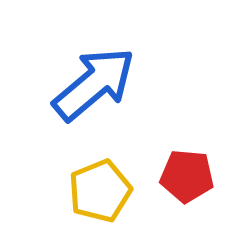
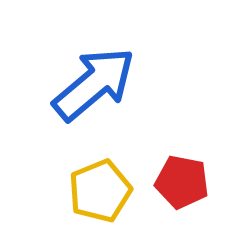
red pentagon: moved 5 px left, 6 px down; rotated 6 degrees clockwise
